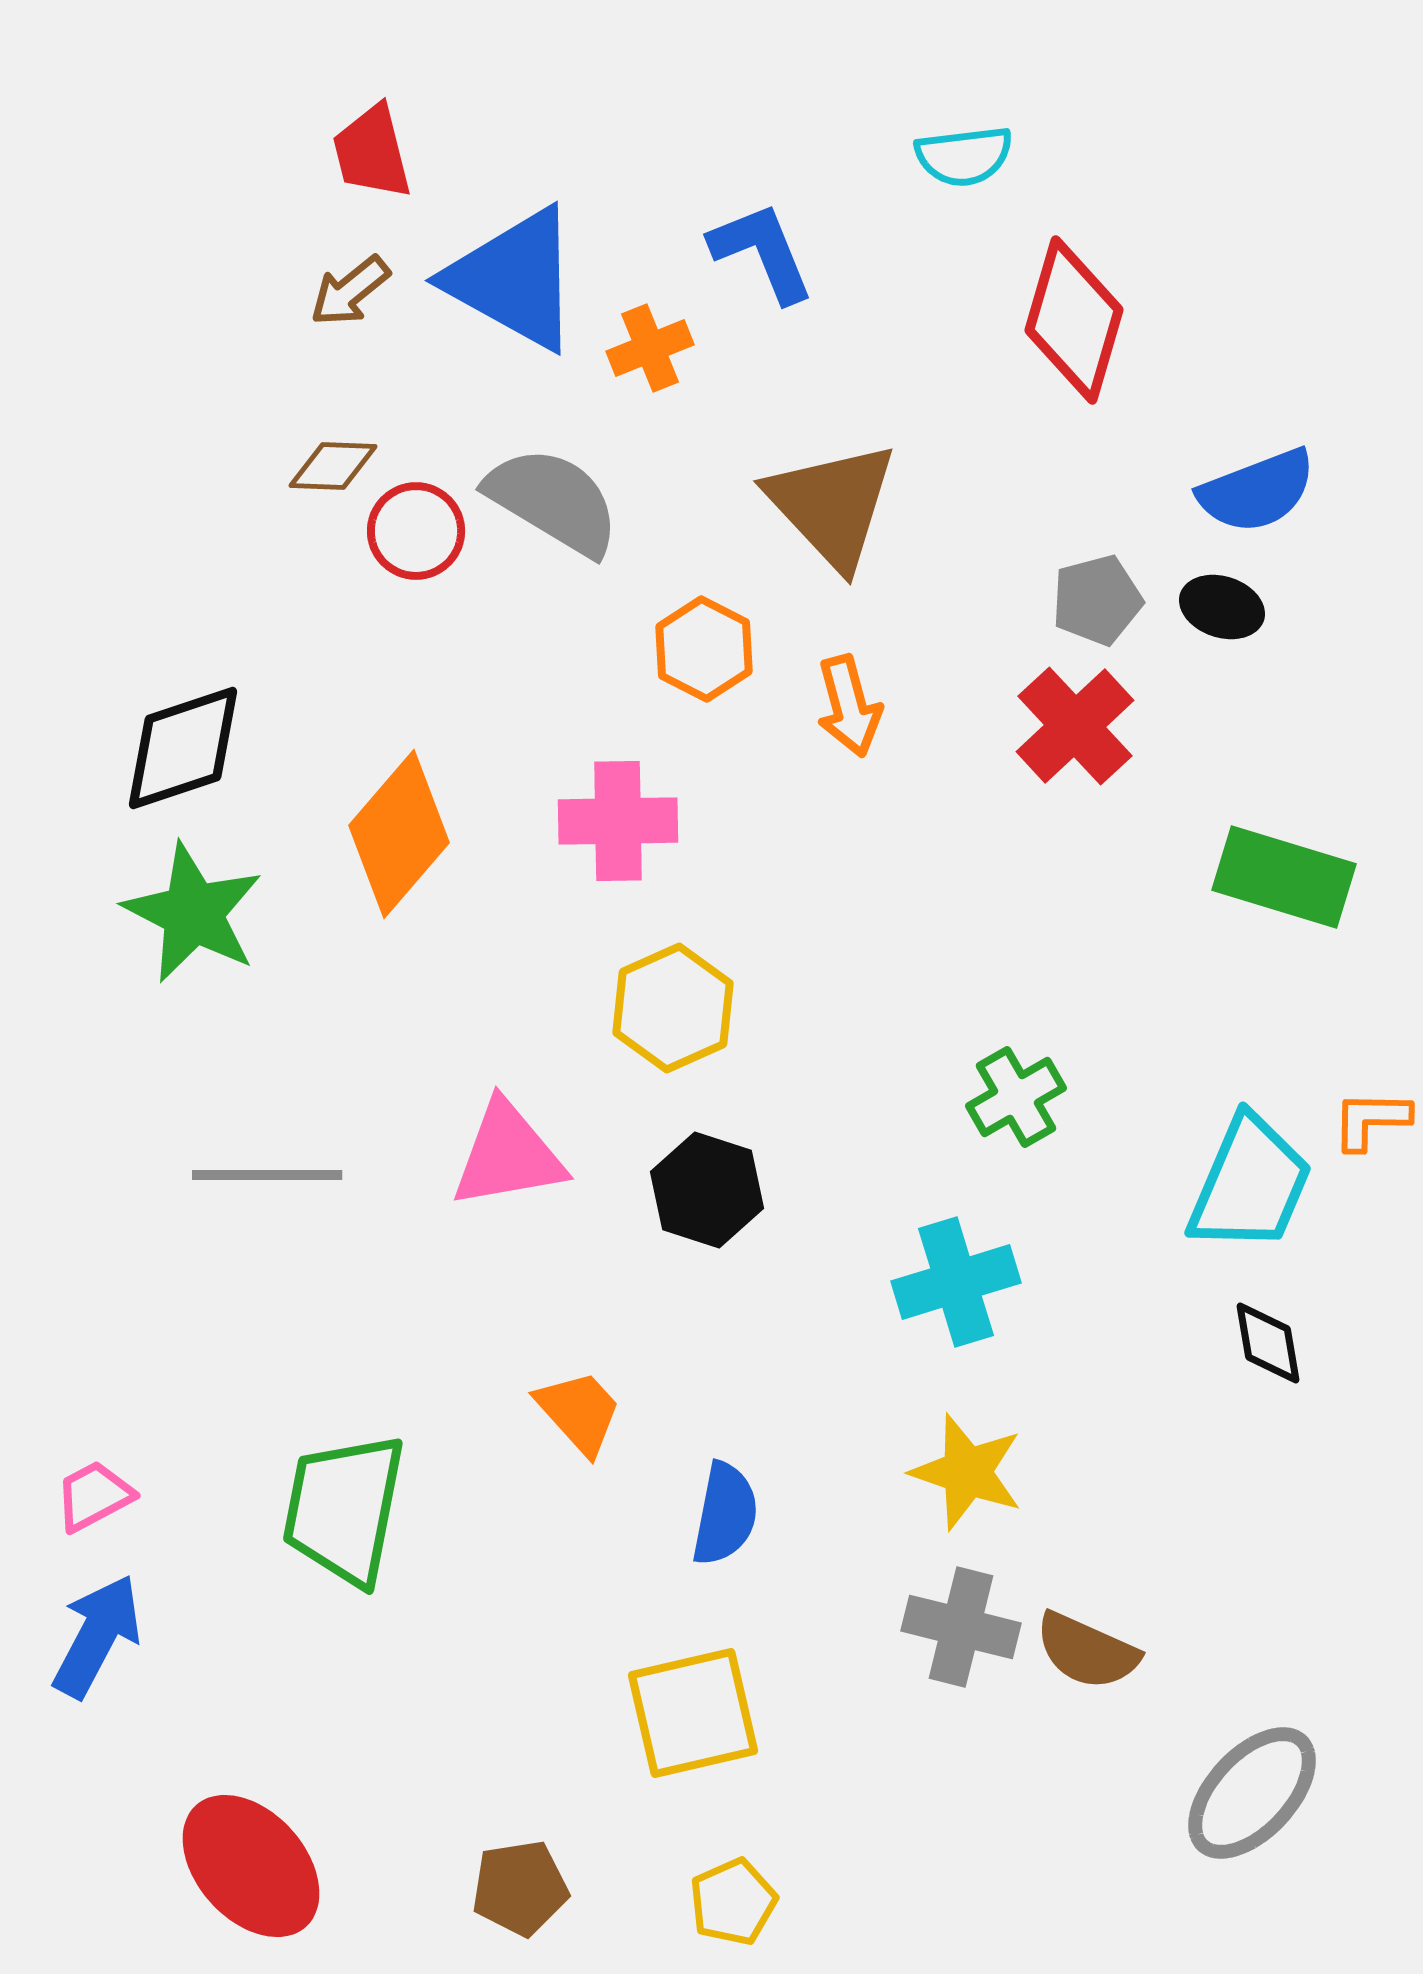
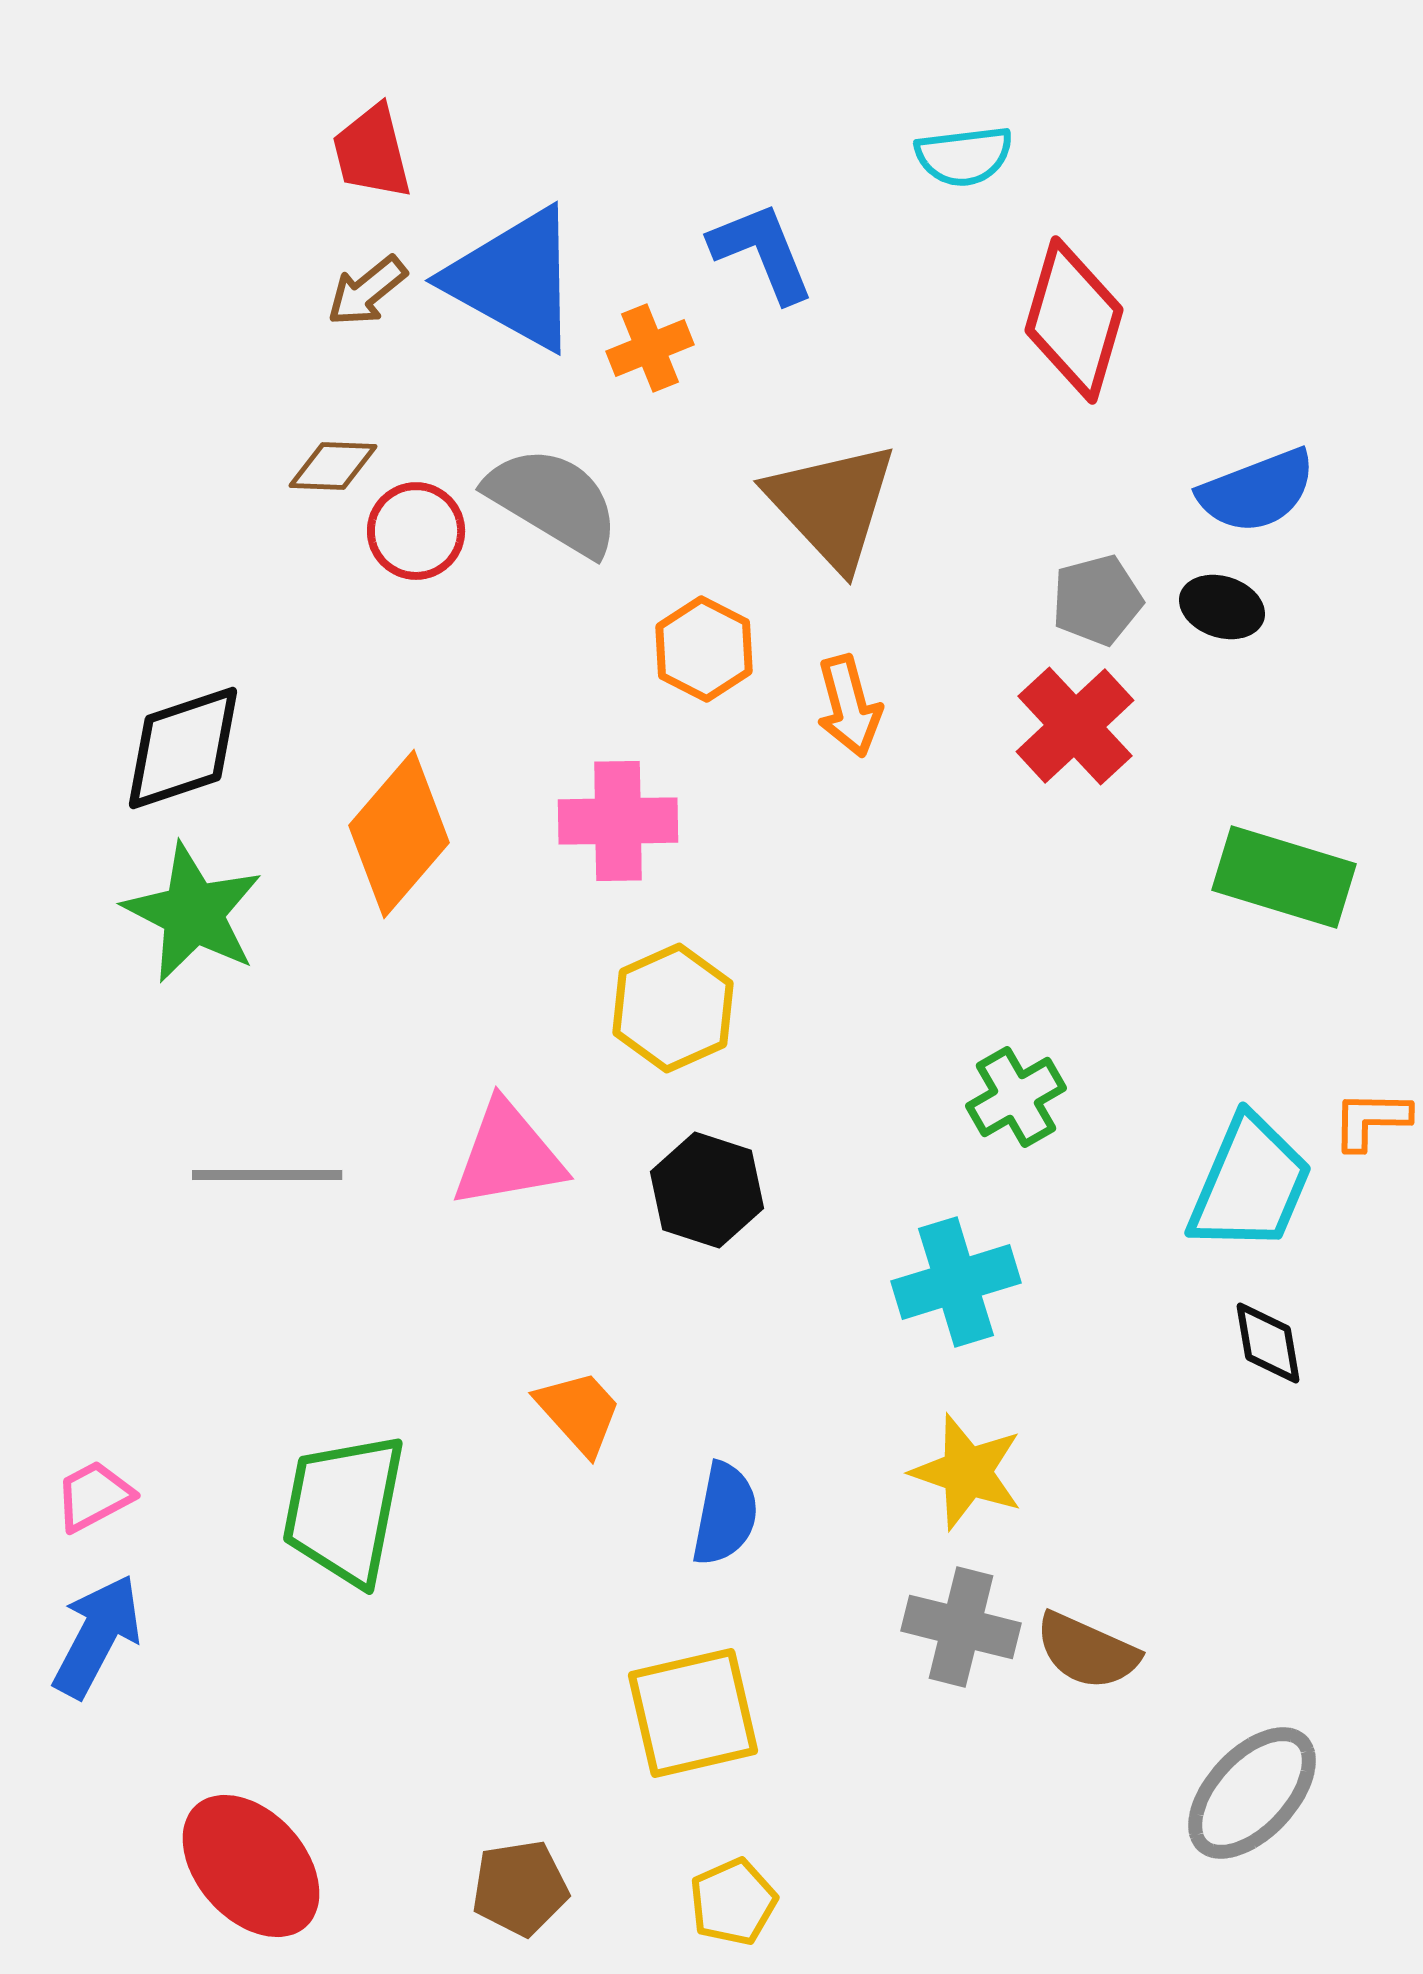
brown arrow at (350, 291): moved 17 px right
